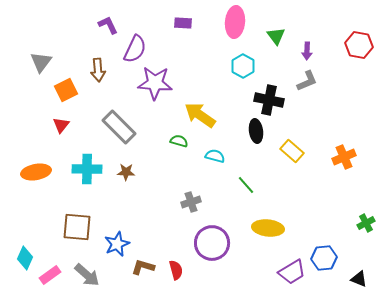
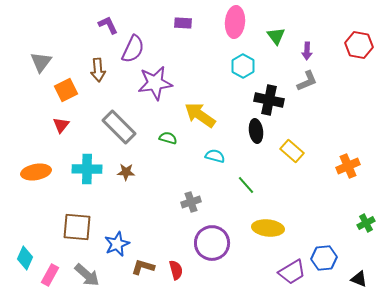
purple semicircle: moved 2 px left
purple star: rotated 12 degrees counterclockwise
green semicircle: moved 11 px left, 3 px up
orange cross: moved 4 px right, 9 px down
pink rectangle: rotated 25 degrees counterclockwise
